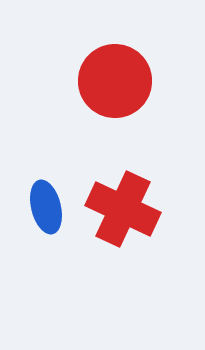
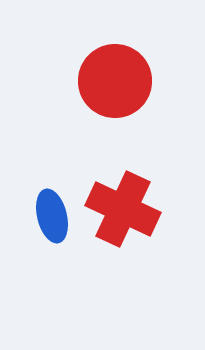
blue ellipse: moved 6 px right, 9 px down
